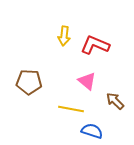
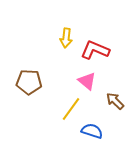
yellow arrow: moved 2 px right, 2 px down
red L-shape: moved 5 px down
yellow line: rotated 65 degrees counterclockwise
